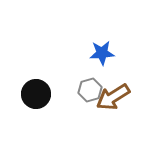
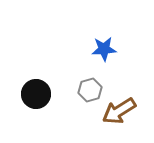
blue star: moved 2 px right, 4 px up
brown arrow: moved 6 px right, 14 px down
